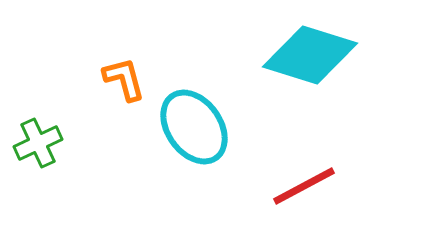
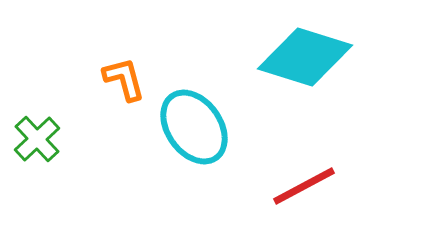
cyan diamond: moved 5 px left, 2 px down
green cross: moved 1 px left, 4 px up; rotated 18 degrees counterclockwise
